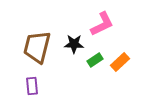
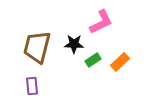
pink L-shape: moved 1 px left, 2 px up
green rectangle: moved 2 px left
